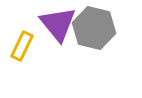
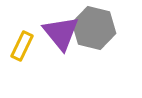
purple triangle: moved 3 px right, 9 px down
